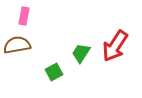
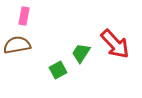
red arrow: moved 2 px up; rotated 76 degrees counterclockwise
green square: moved 4 px right, 2 px up
